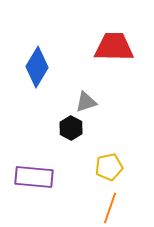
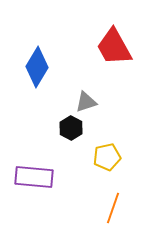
red trapezoid: rotated 120 degrees counterclockwise
yellow pentagon: moved 2 px left, 10 px up
orange line: moved 3 px right
